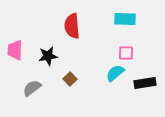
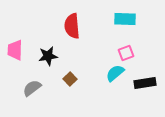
pink square: rotated 21 degrees counterclockwise
